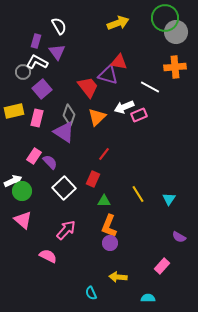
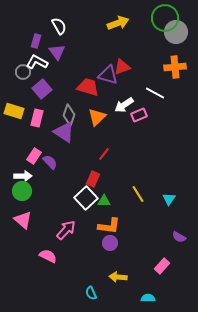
red triangle at (119, 62): moved 3 px right, 5 px down; rotated 30 degrees counterclockwise
red trapezoid at (88, 87): rotated 35 degrees counterclockwise
white line at (150, 87): moved 5 px right, 6 px down
white arrow at (124, 107): moved 2 px up; rotated 12 degrees counterclockwise
yellow rectangle at (14, 111): rotated 30 degrees clockwise
white arrow at (13, 181): moved 10 px right, 5 px up; rotated 24 degrees clockwise
white square at (64, 188): moved 22 px right, 10 px down
orange L-shape at (109, 226): rotated 105 degrees counterclockwise
